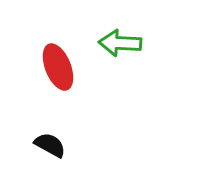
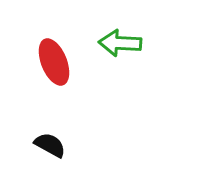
red ellipse: moved 4 px left, 5 px up
